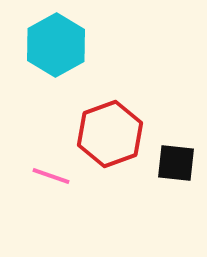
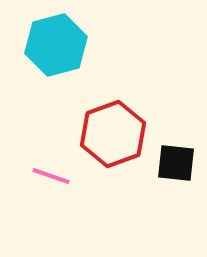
cyan hexagon: rotated 14 degrees clockwise
red hexagon: moved 3 px right
